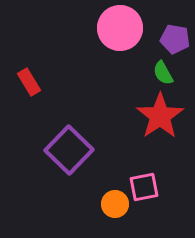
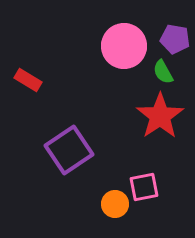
pink circle: moved 4 px right, 18 px down
green semicircle: moved 1 px up
red rectangle: moved 1 px left, 2 px up; rotated 28 degrees counterclockwise
purple square: rotated 12 degrees clockwise
